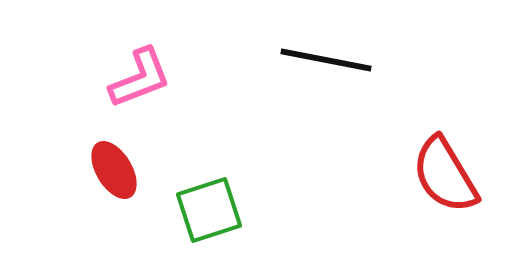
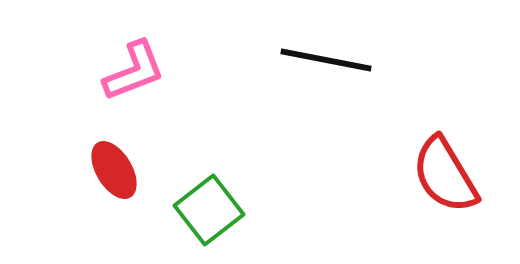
pink L-shape: moved 6 px left, 7 px up
green square: rotated 20 degrees counterclockwise
